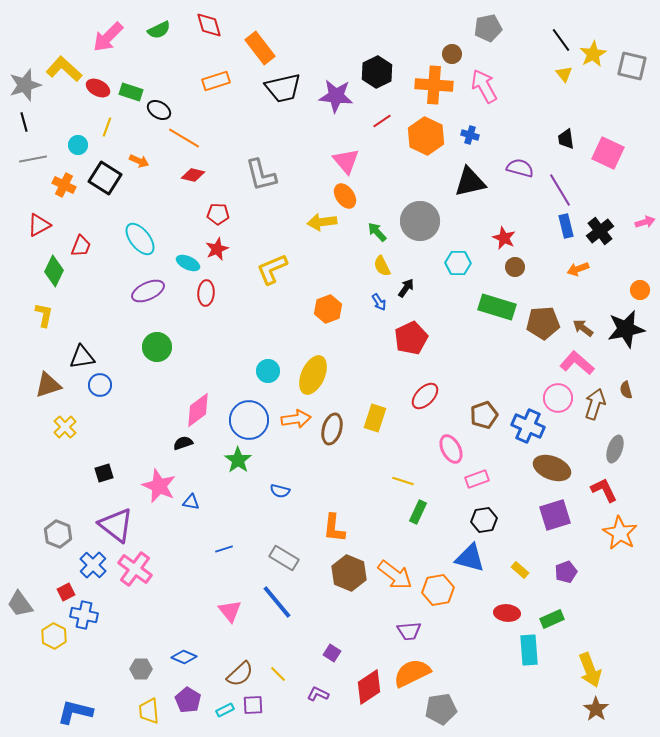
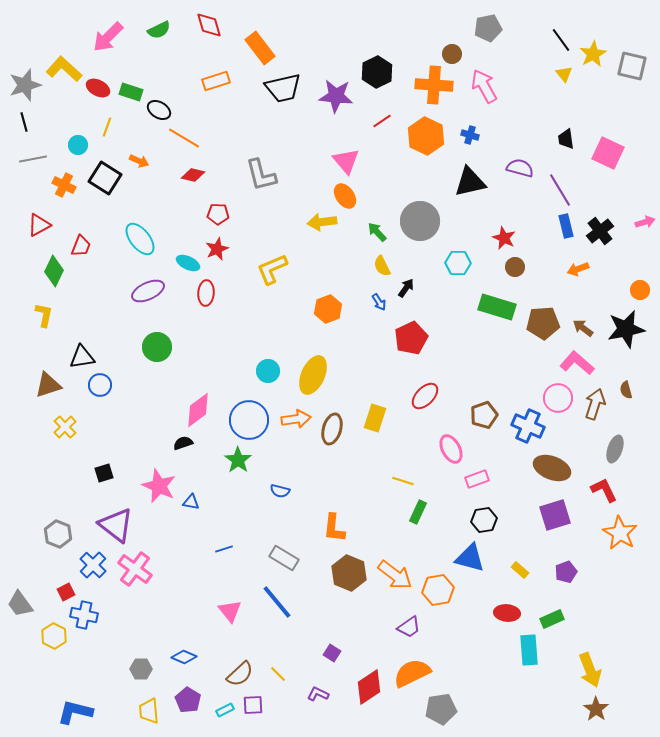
purple trapezoid at (409, 631): moved 4 px up; rotated 30 degrees counterclockwise
